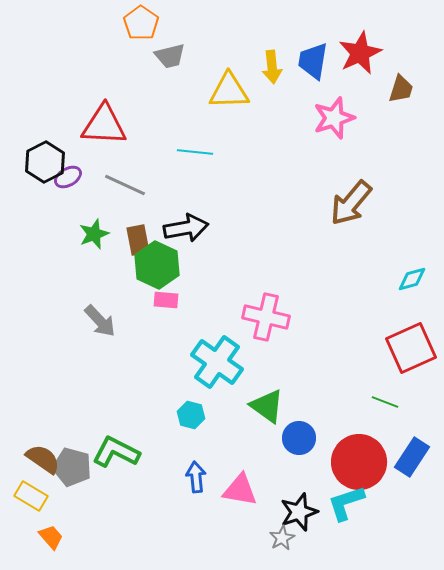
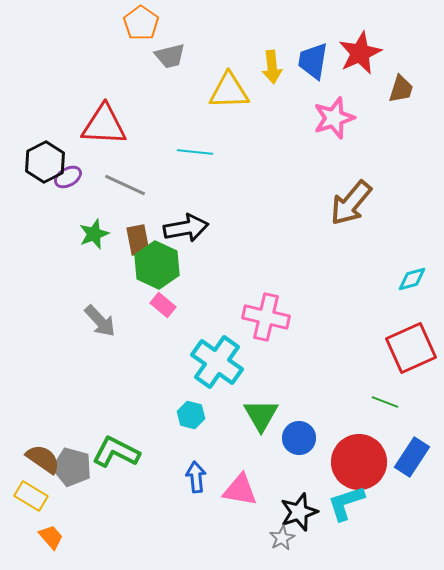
pink rectangle: moved 3 px left, 5 px down; rotated 35 degrees clockwise
green triangle: moved 6 px left, 9 px down; rotated 24 degrees clockwise
